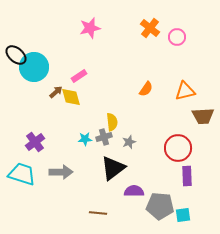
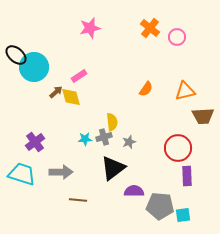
brown line: moved 20 px left, 13 px up
